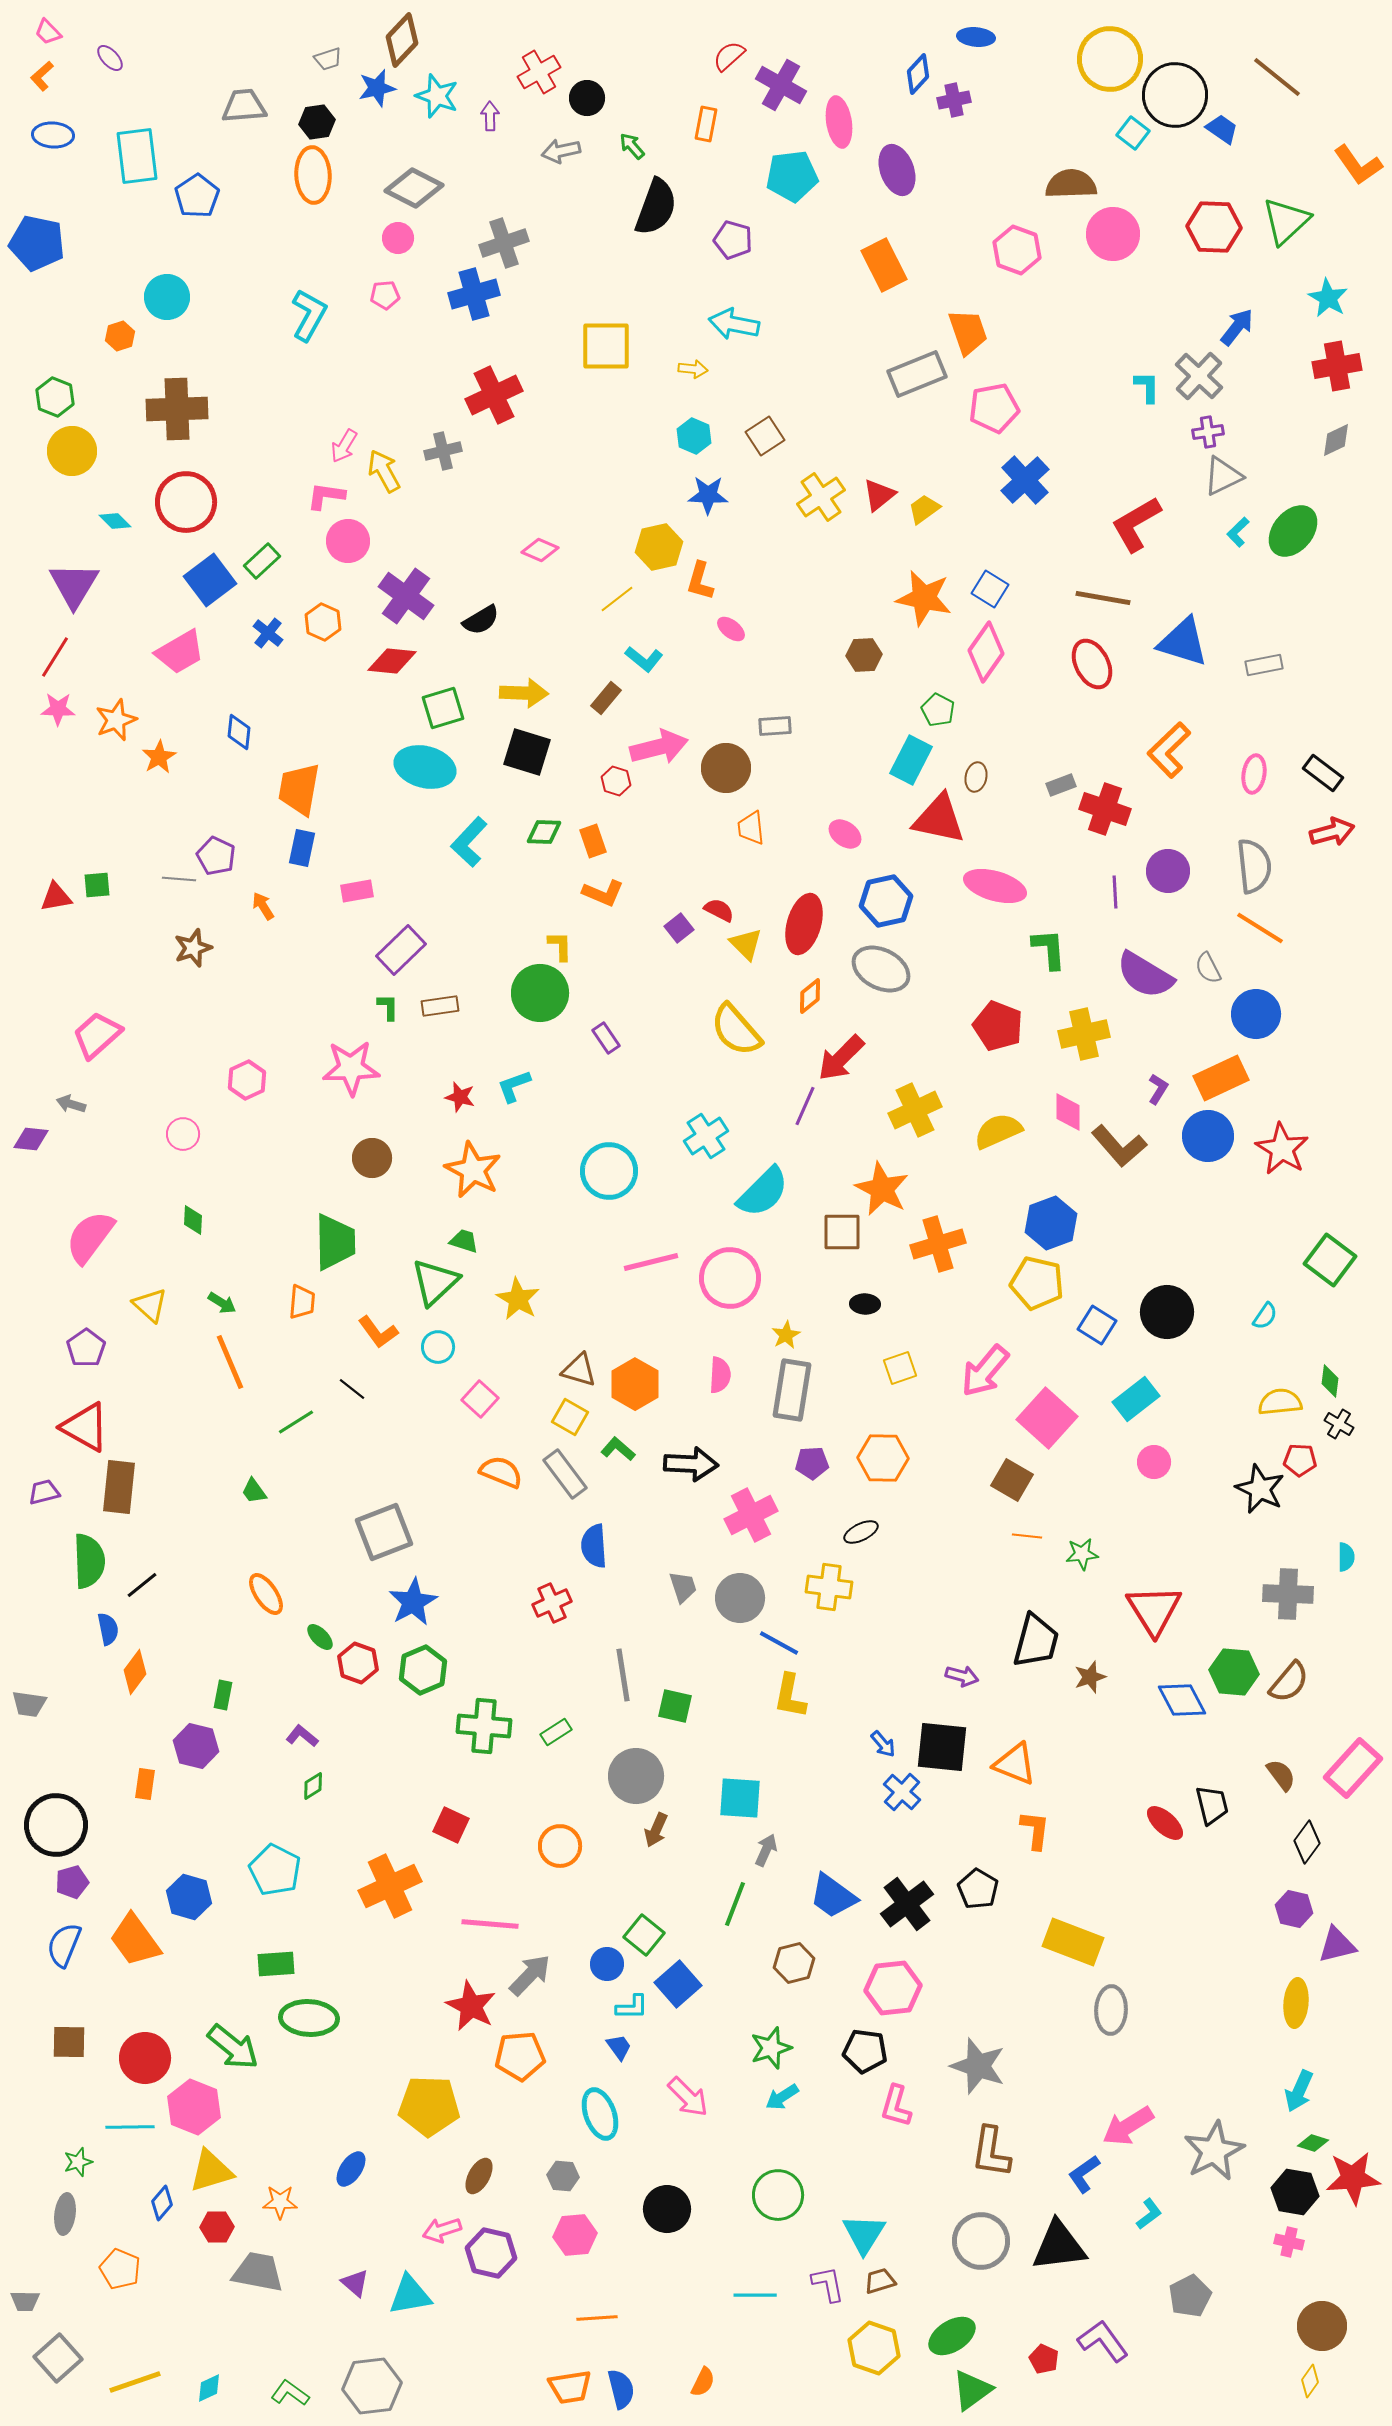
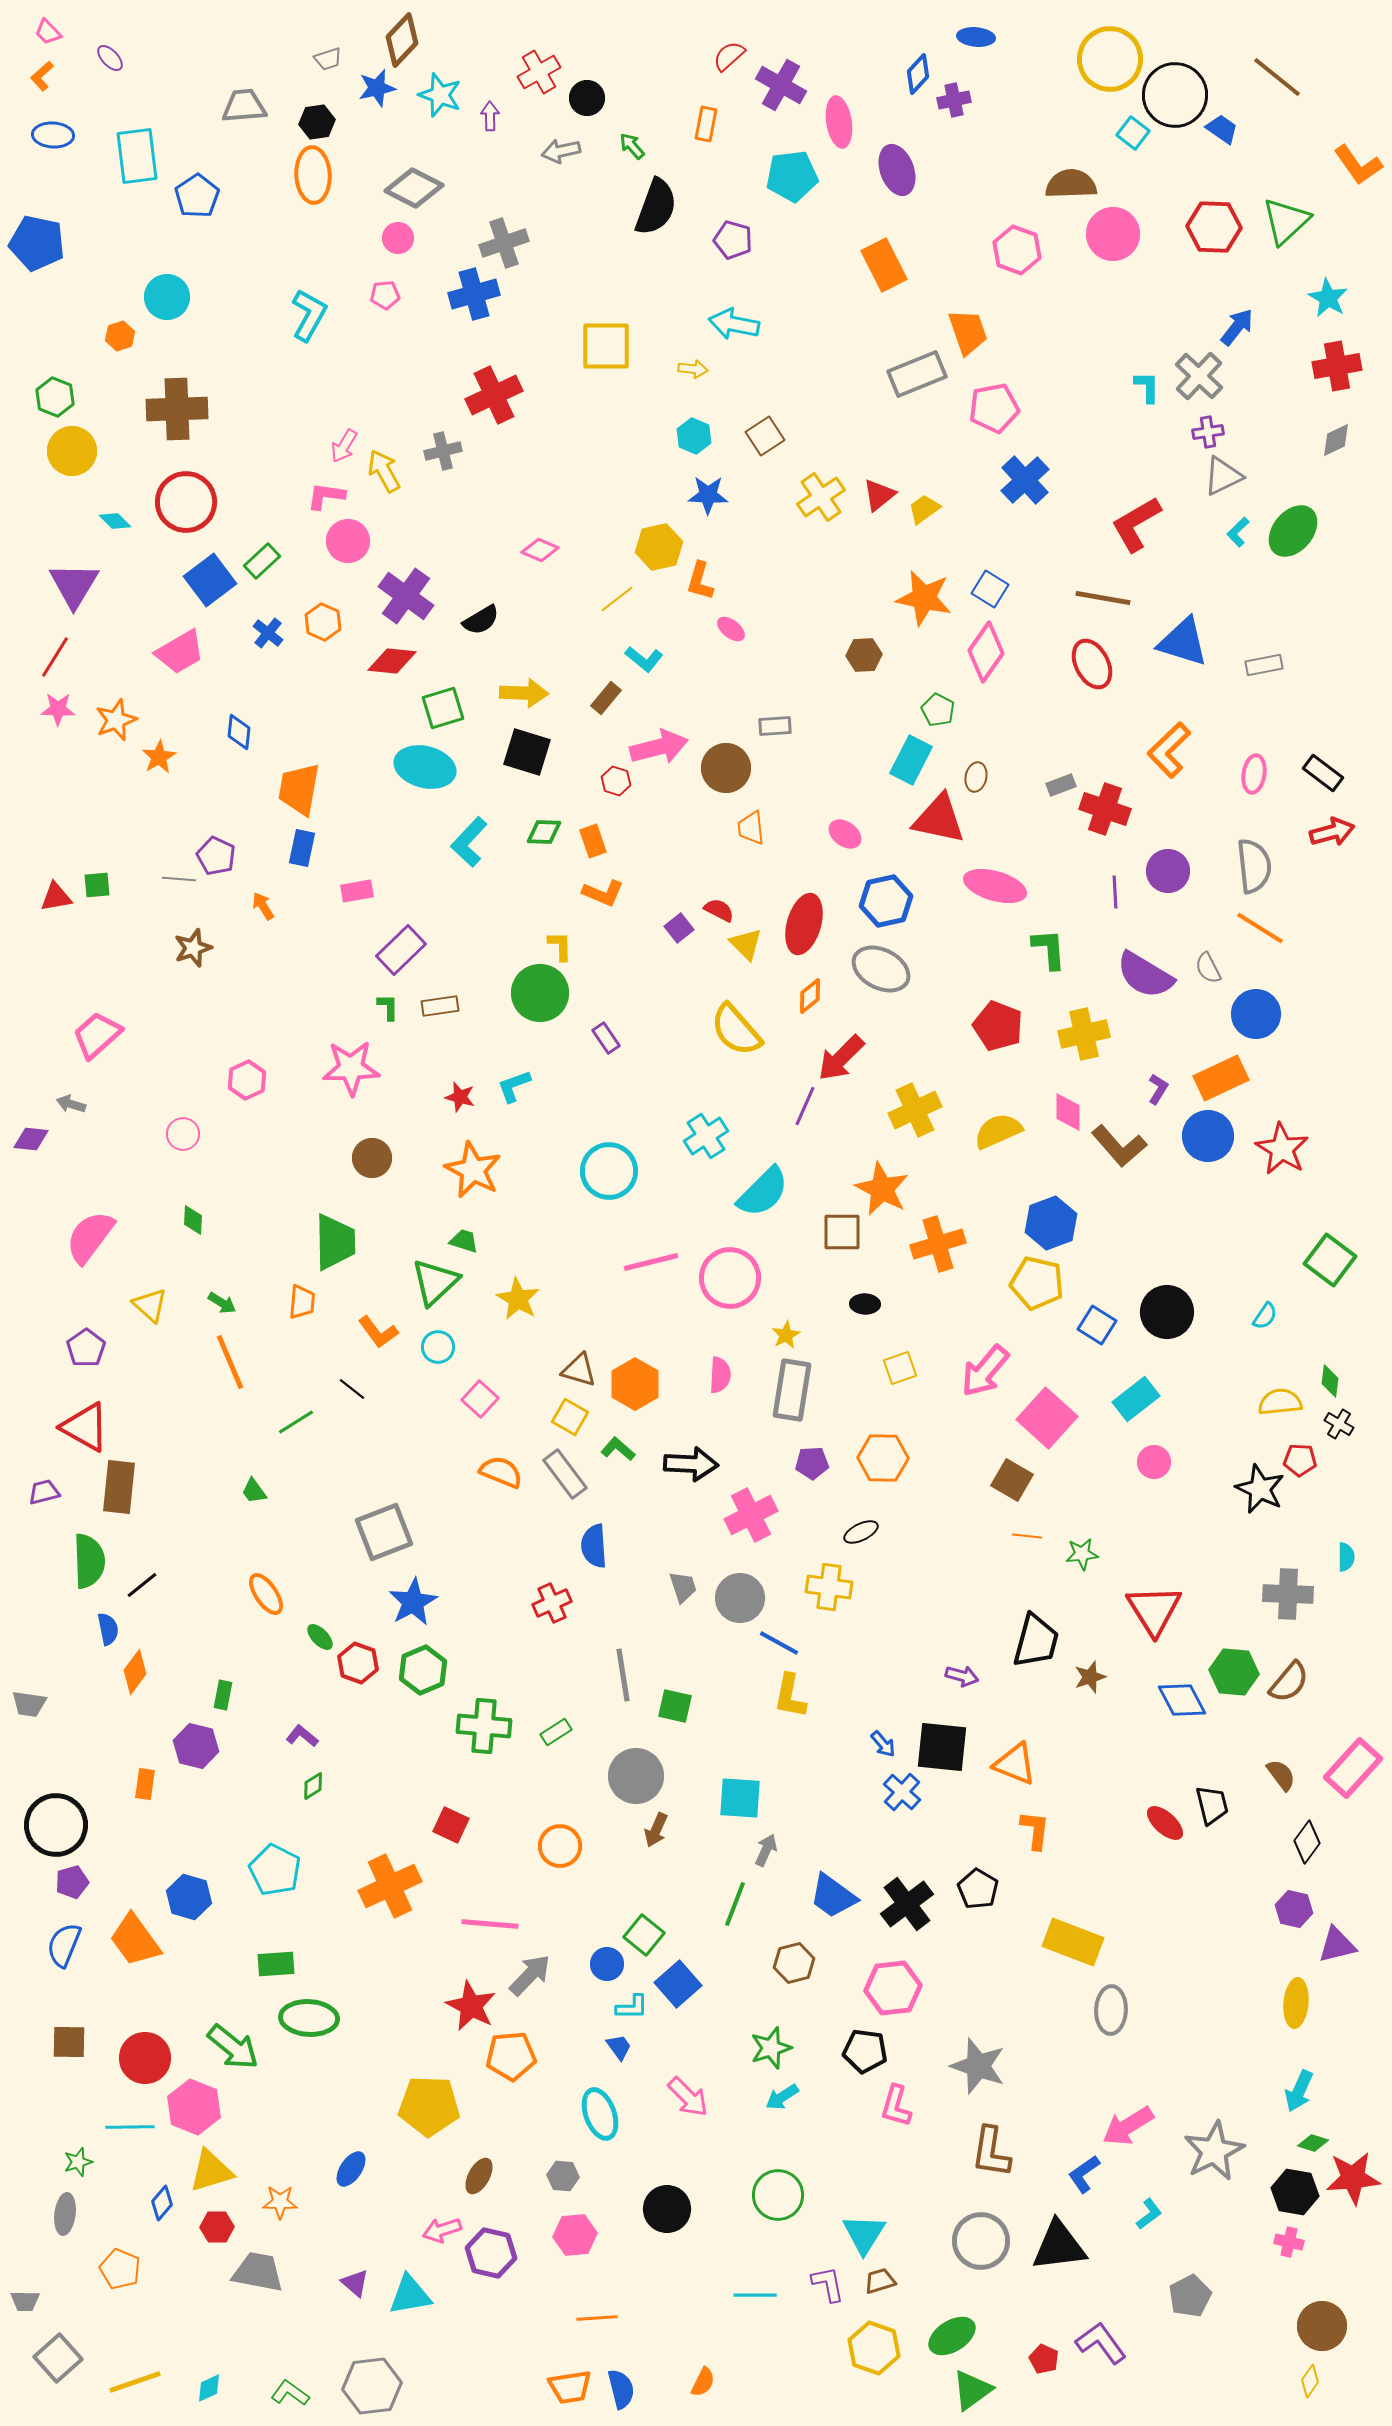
cyan star at (437, 96): moved 3 px right, 1 px up
orange pentagon at (520, 2056): moved 9 px left
purple L-shape at (1103, 2341): moved 2 px left, 2 px down
